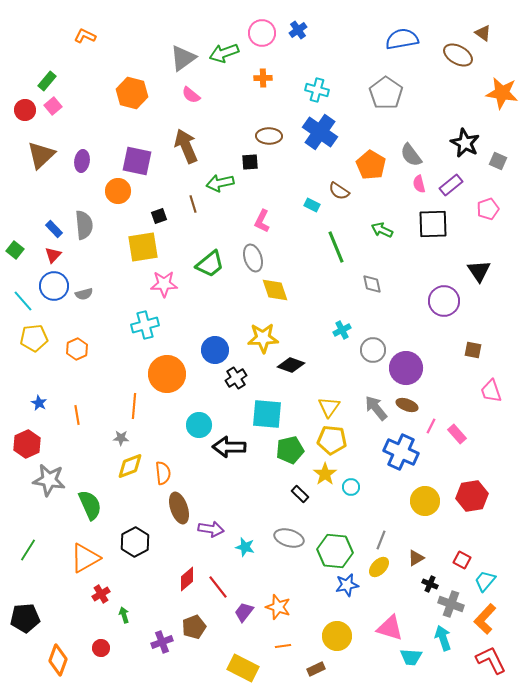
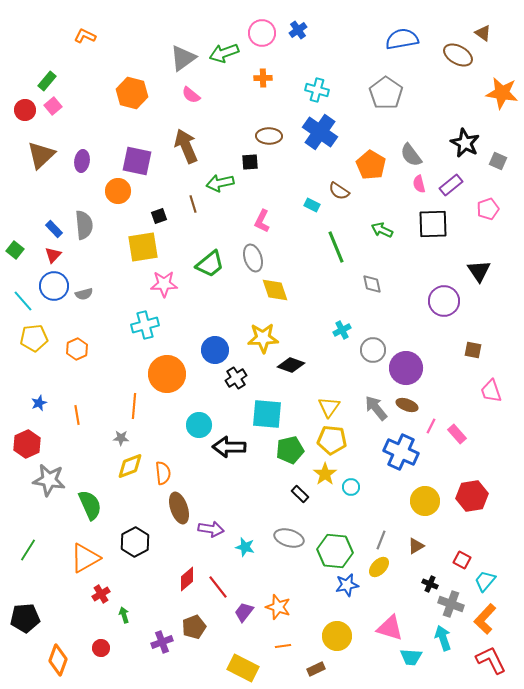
blue star at (39, 403): rotated 21 degrees clockwise
brown triangle at (416, 558): moved 12 px up
